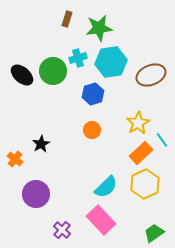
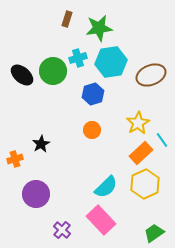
orange cross: rotated 35 degrees clockwise
